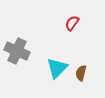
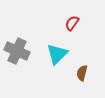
cyan triangle: moved 14 px up
brown semicircle: moved 1 px right
